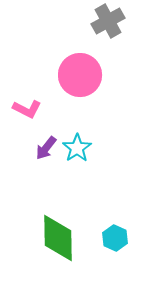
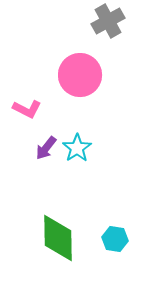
cyan hexagon: moved 1 px down; rotated 15 degrees counterclockwise
